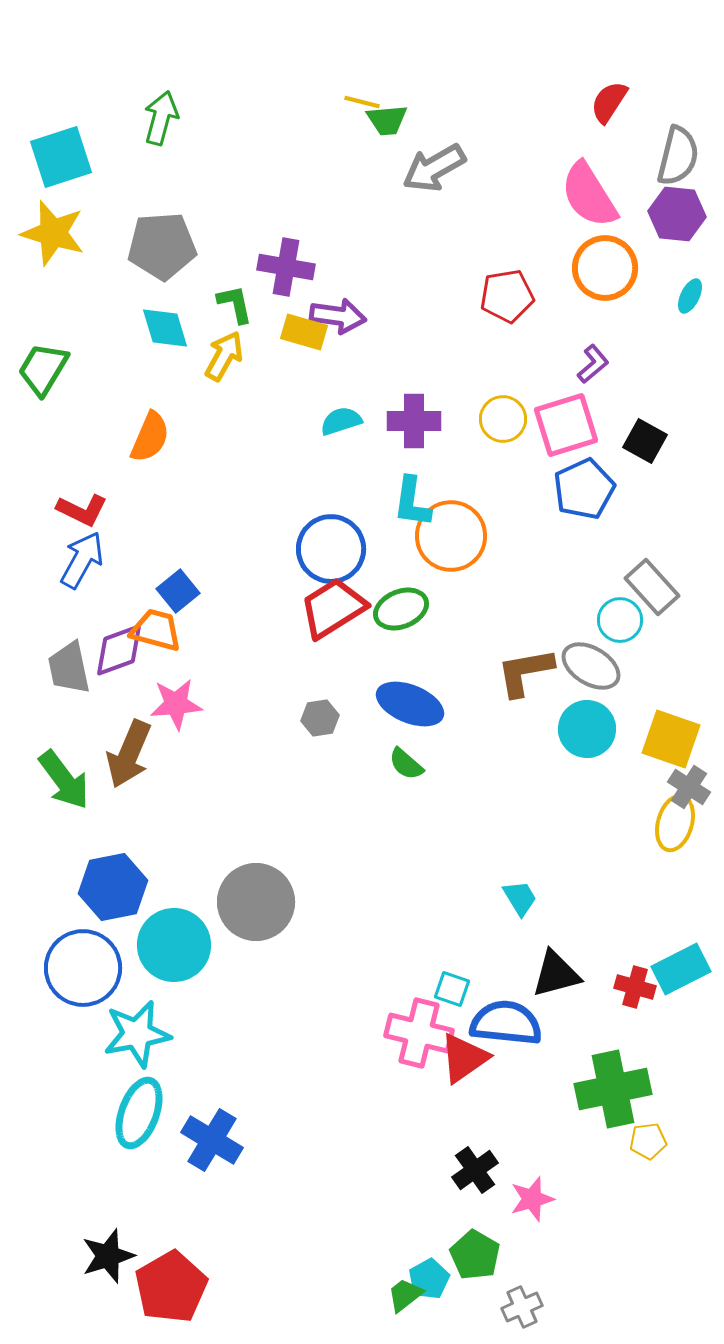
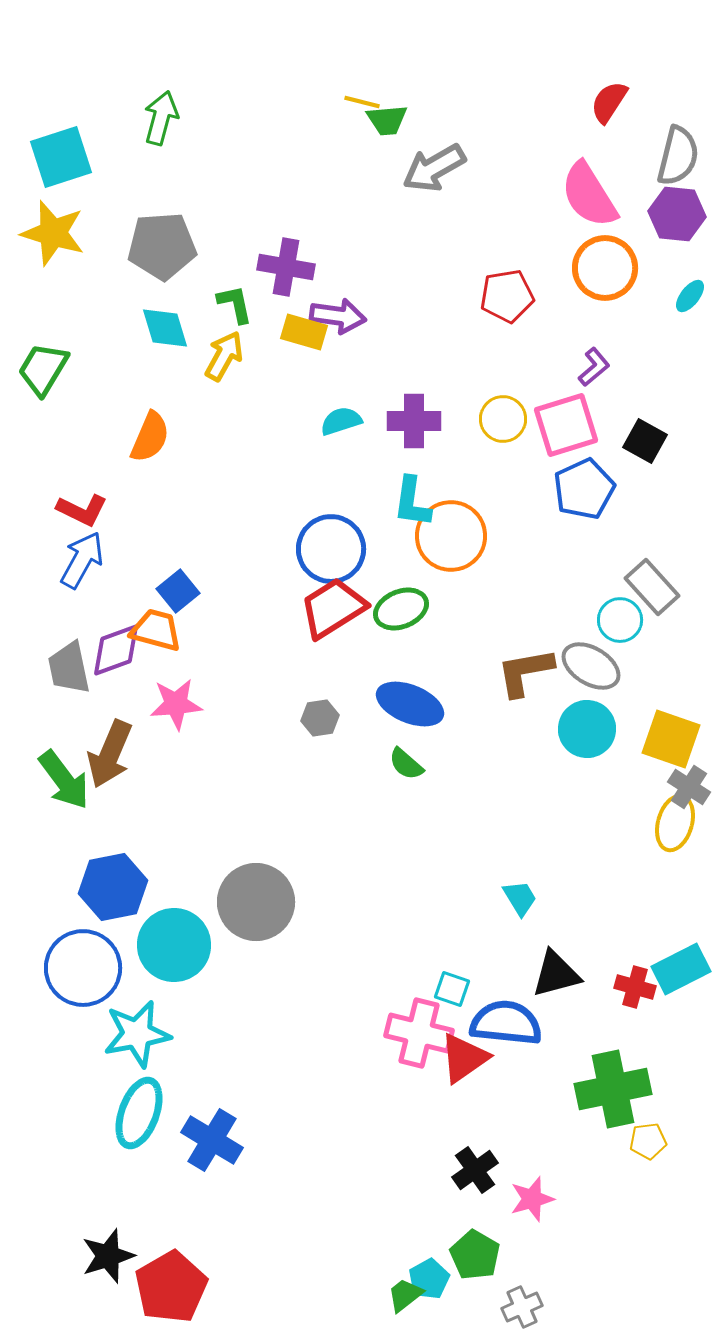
cyan ellipse at (690, 296): rotated 12 degrees clockwise
purple L-shape at (593, 364): moved 1 px right, 3 px down
purple diamond at (119, 650): moved 3 px left
brown arrow at (129, 754): moved 19 px left
